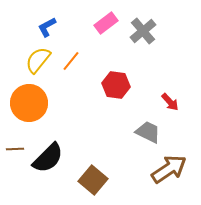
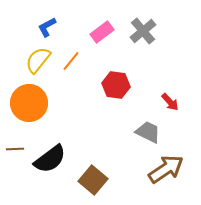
pink rectangle: moved 4 px left, 9 px down
black semicircle: moved 2 px right, 1 px down; rotated 8 degrees clockwise
brown arrow: moved 3 px left
